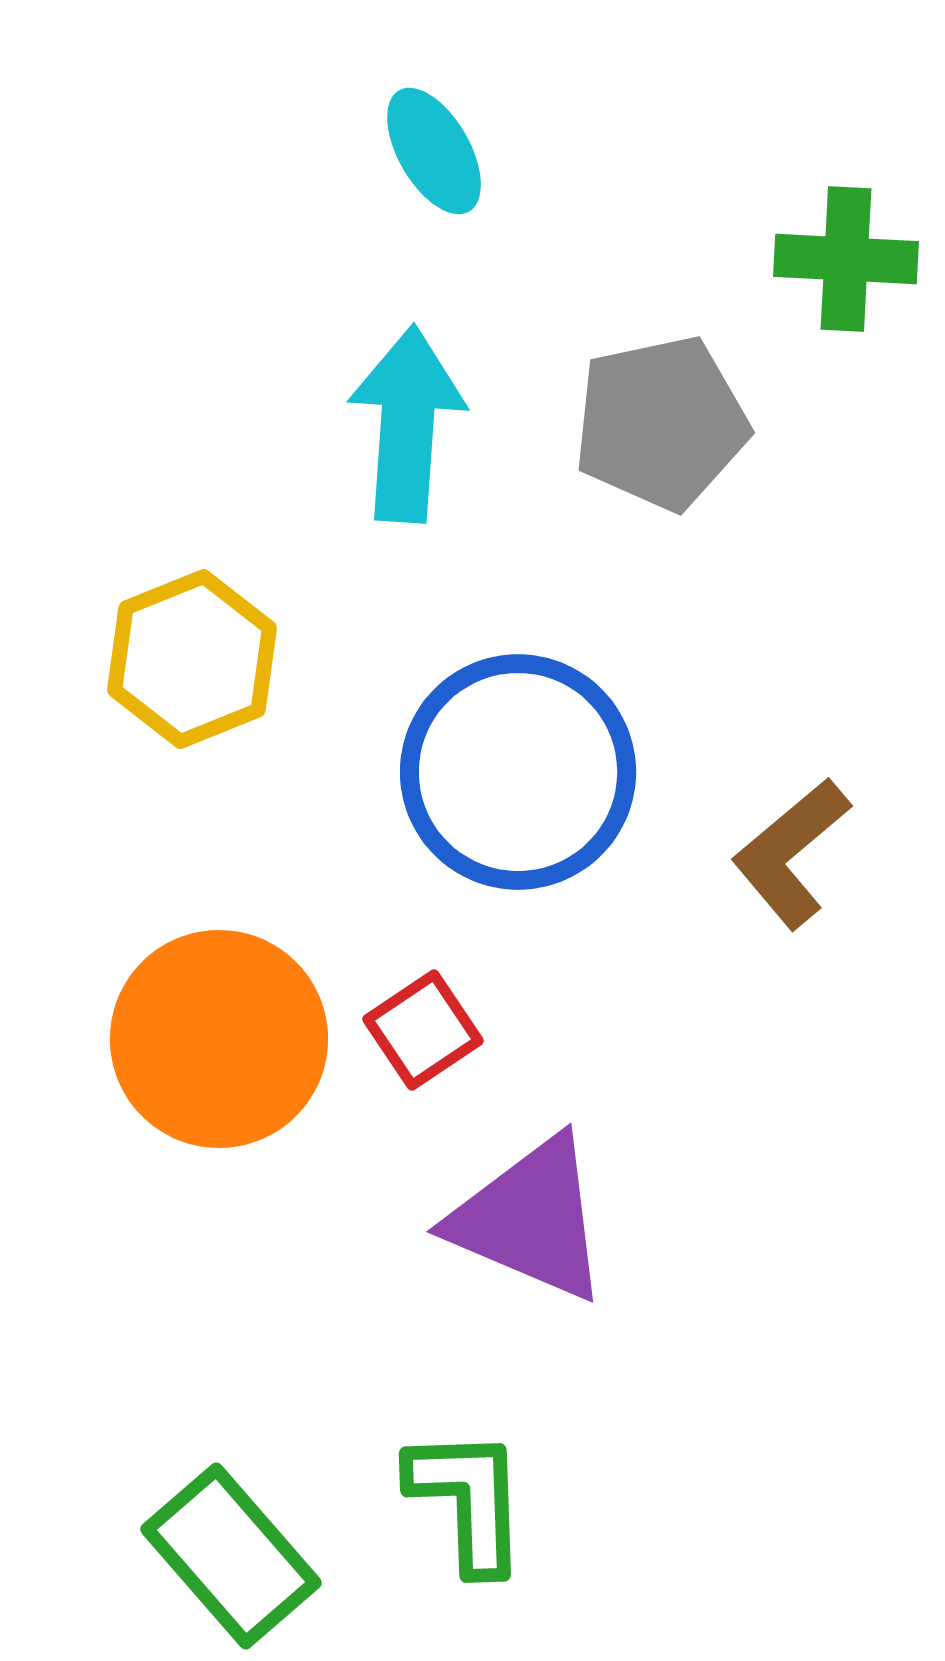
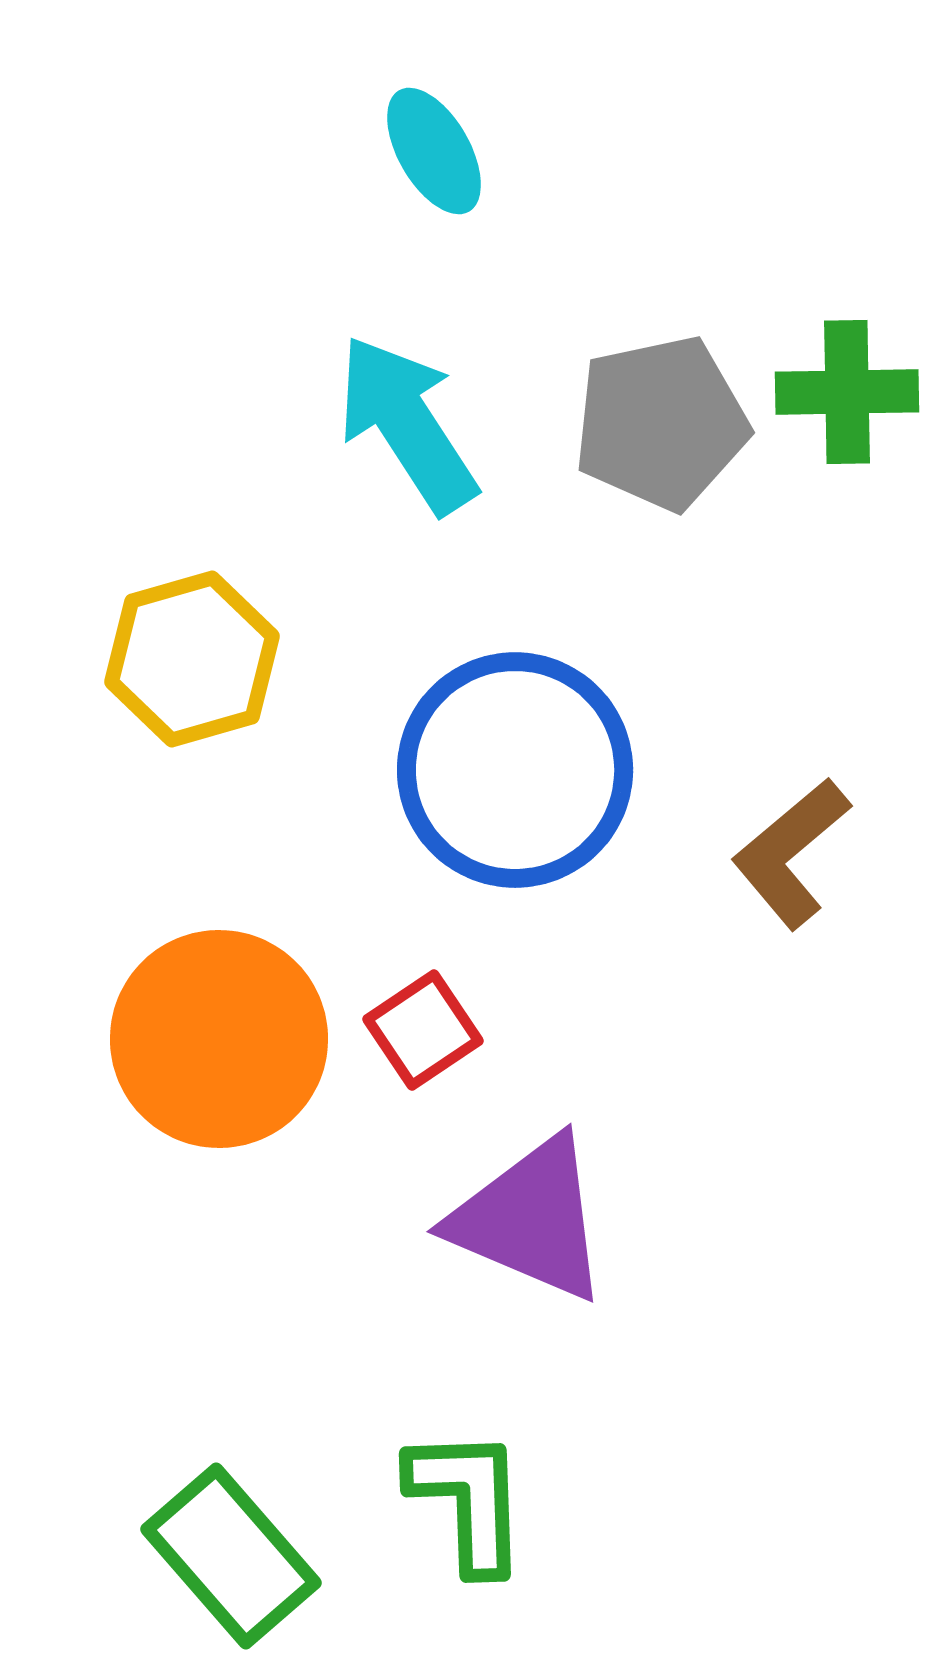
green cross: moved 1 px right, 133 px down; rotated 4 degrees counterclockwise
cyan arrow: rotated 37 degrees counterclockwise
yellow hexagon: rotated 6 degrees clockwise
blue circle: moved 3 px left, 2 px up
